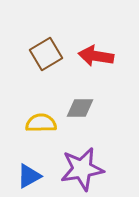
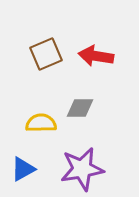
brown square: rotated 8 degrees clockwise
blue triangle: moved 6 px left, 7 px up
